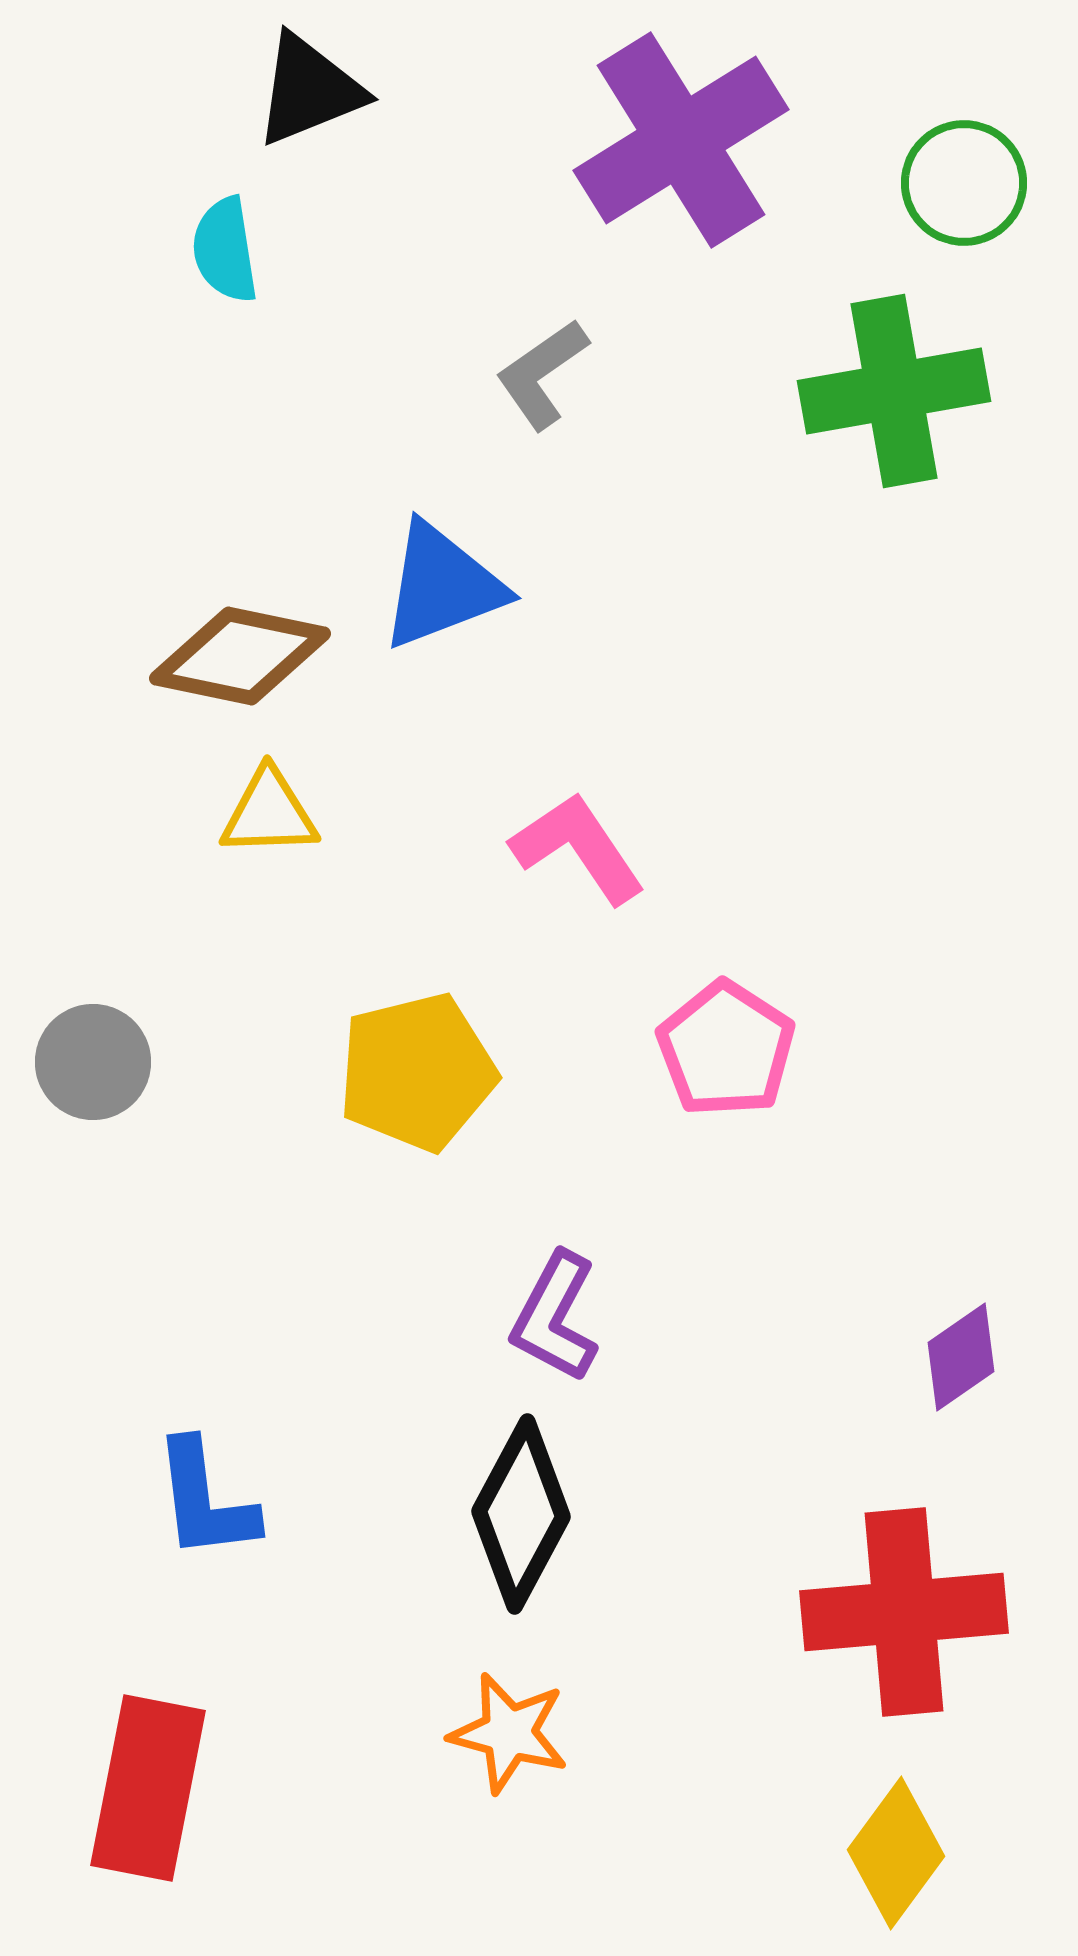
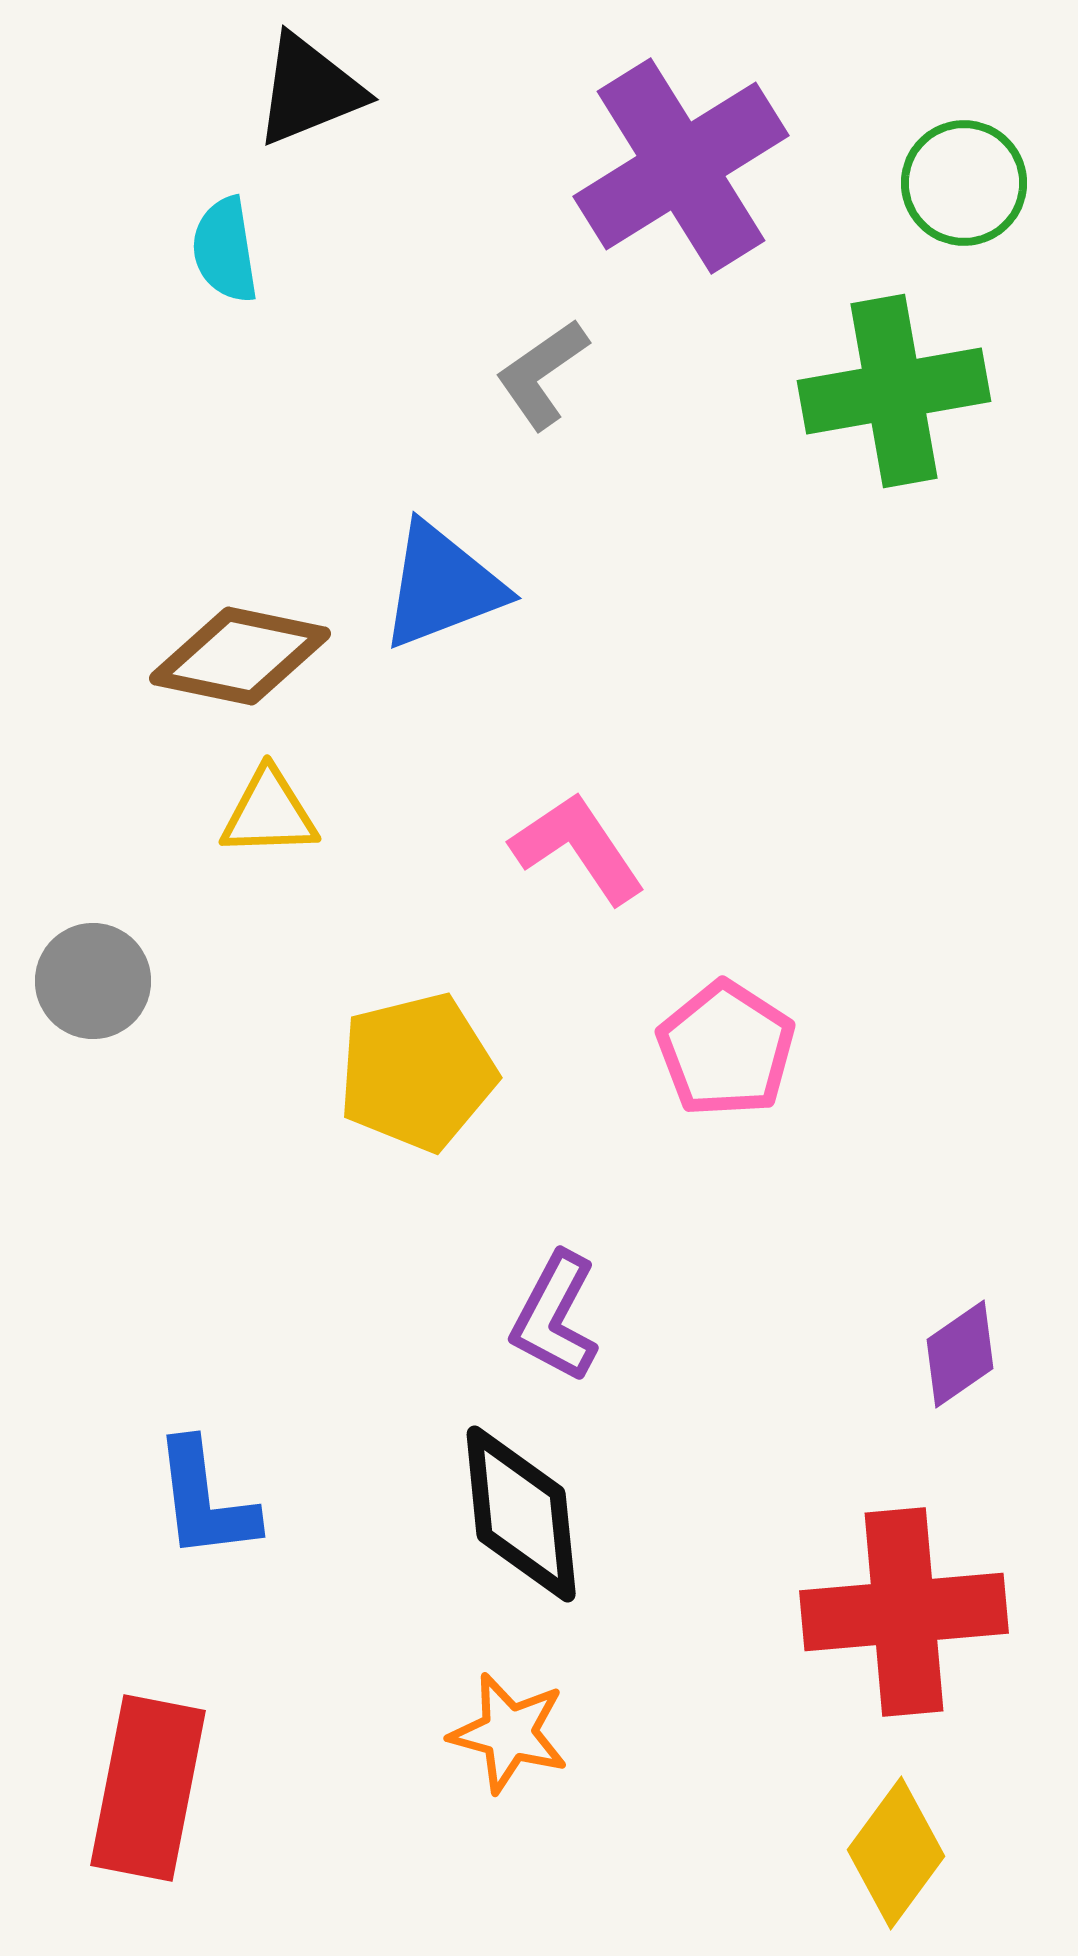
purple cross: moved 26 px down
gray circle: moved 81 px up
purple diamond: moved 1 px left, 3 px up
black diamond: rotated 34 degrees counterclockwise
